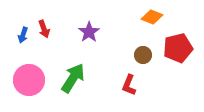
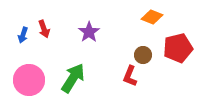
red L-shape: moved 1 px right, 9 px up
